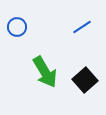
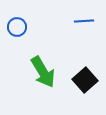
blue line: moved 2 px right, 6 px up; rotated 30 degrees clockwise
green arrow: moved 2 px left
